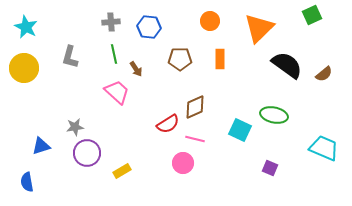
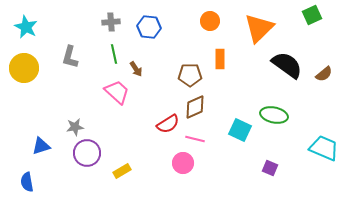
brown pentagon: moved 10 px right, 16 px down
